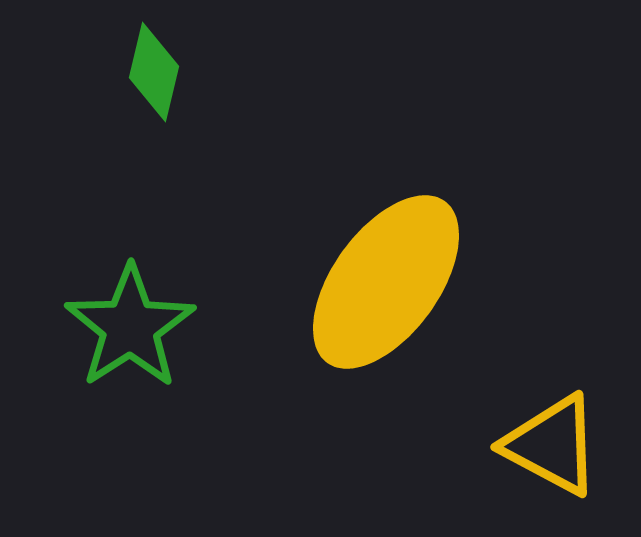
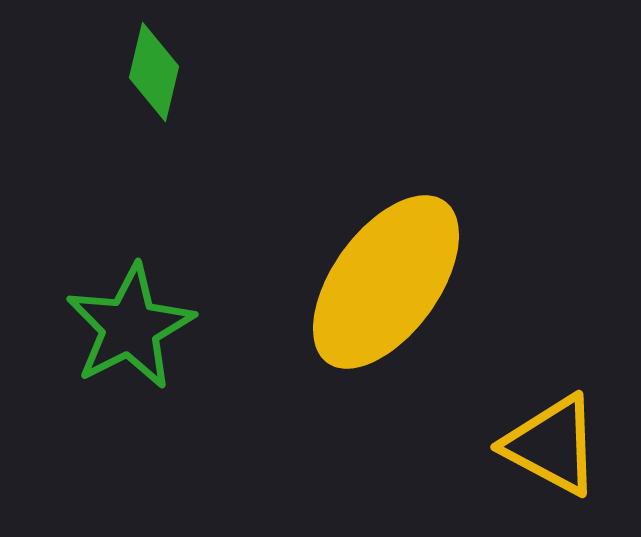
green star: rotated 6 degrees clockwise
